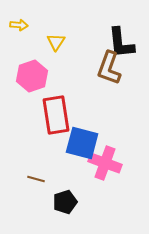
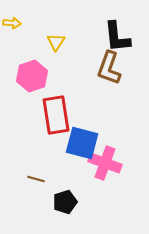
yellow arrow: moved 7 px left, 2 px up
black L-shape: moved 4 px left, 6 px up
